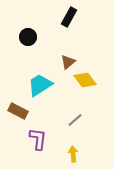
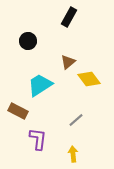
black circle: moved 4 px down
yellow diamond: moved 4 px right, 1 px up
gray line: moved 1 px right
